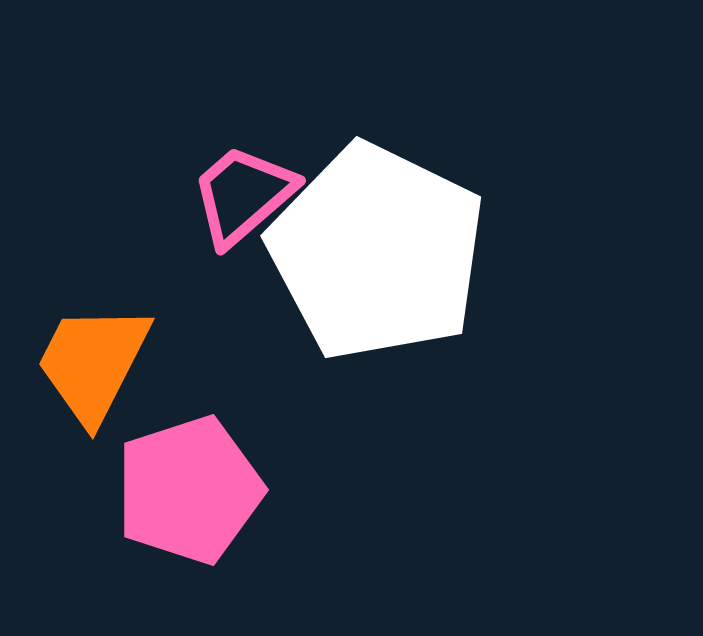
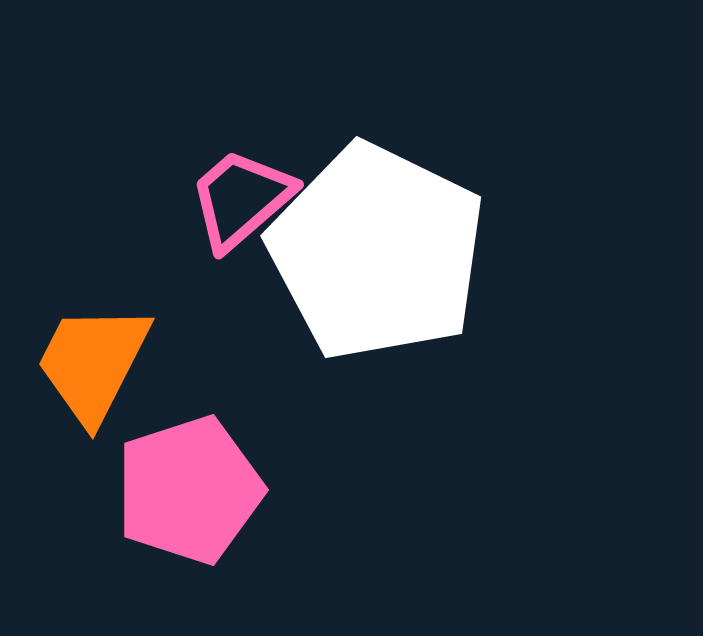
pink trapezoid: moved 2 px left, 4 px down
